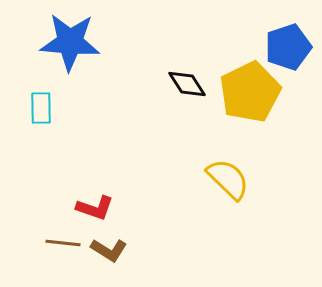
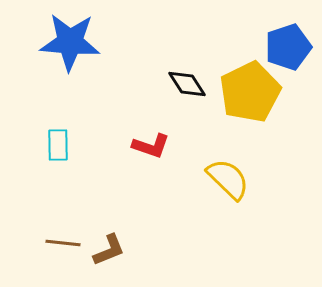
cyan rectangle: moved 17 px right, 37 px down
red L-shape: moved 56 px right, 62 px up
brown L-shape: rotated 54 degrees counterclockwise
